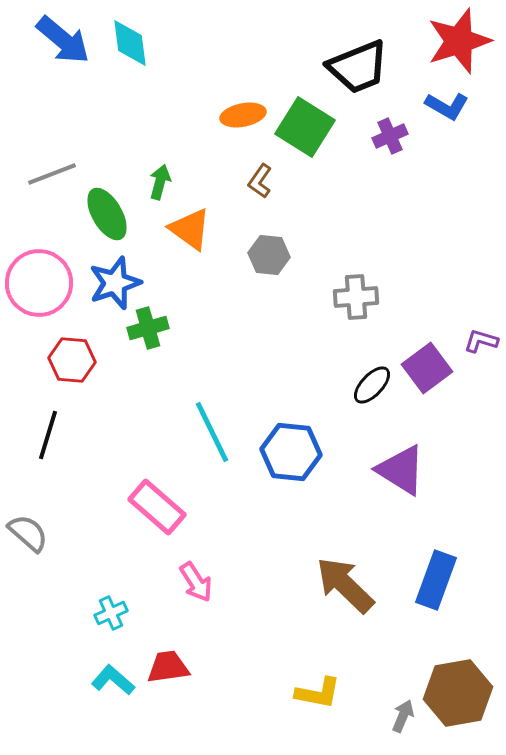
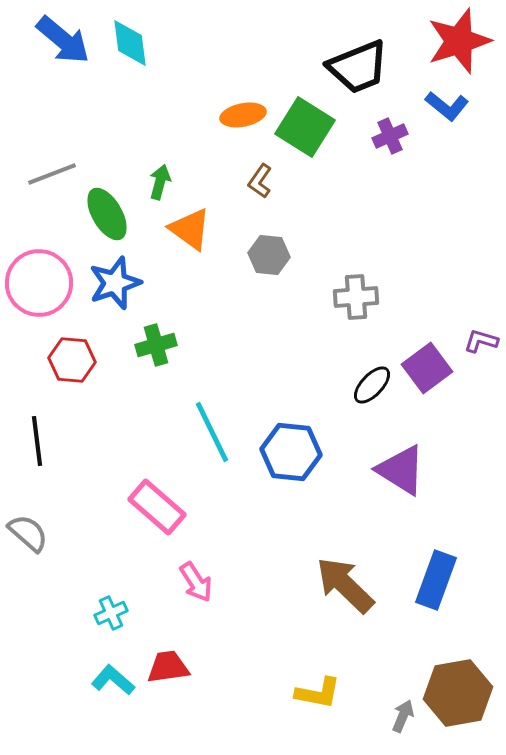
blue L-shape: rotated 9 degrees clockwise
green cross: moved 8 px right, 17 px down
black line: moved 11 px left, 6 px down; rotated 24 degrees counterclockwise
